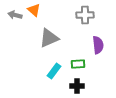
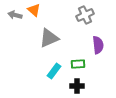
gray cross: rotated 24 degrees counterclockwise
